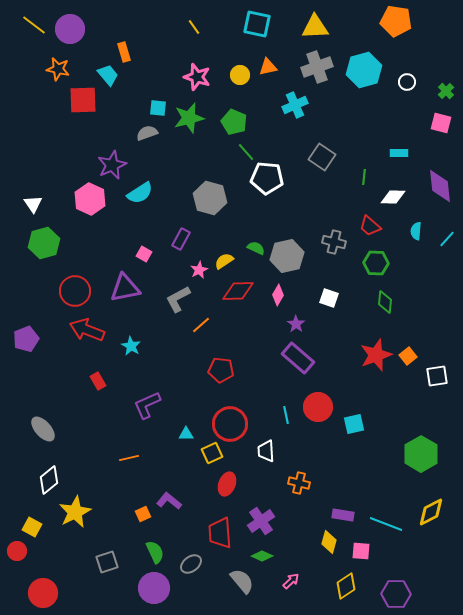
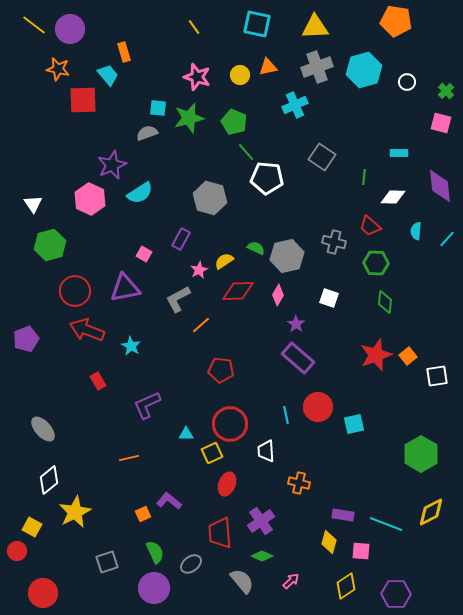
green hexagon at (44, 243): moved 6 px right, 2 px down
